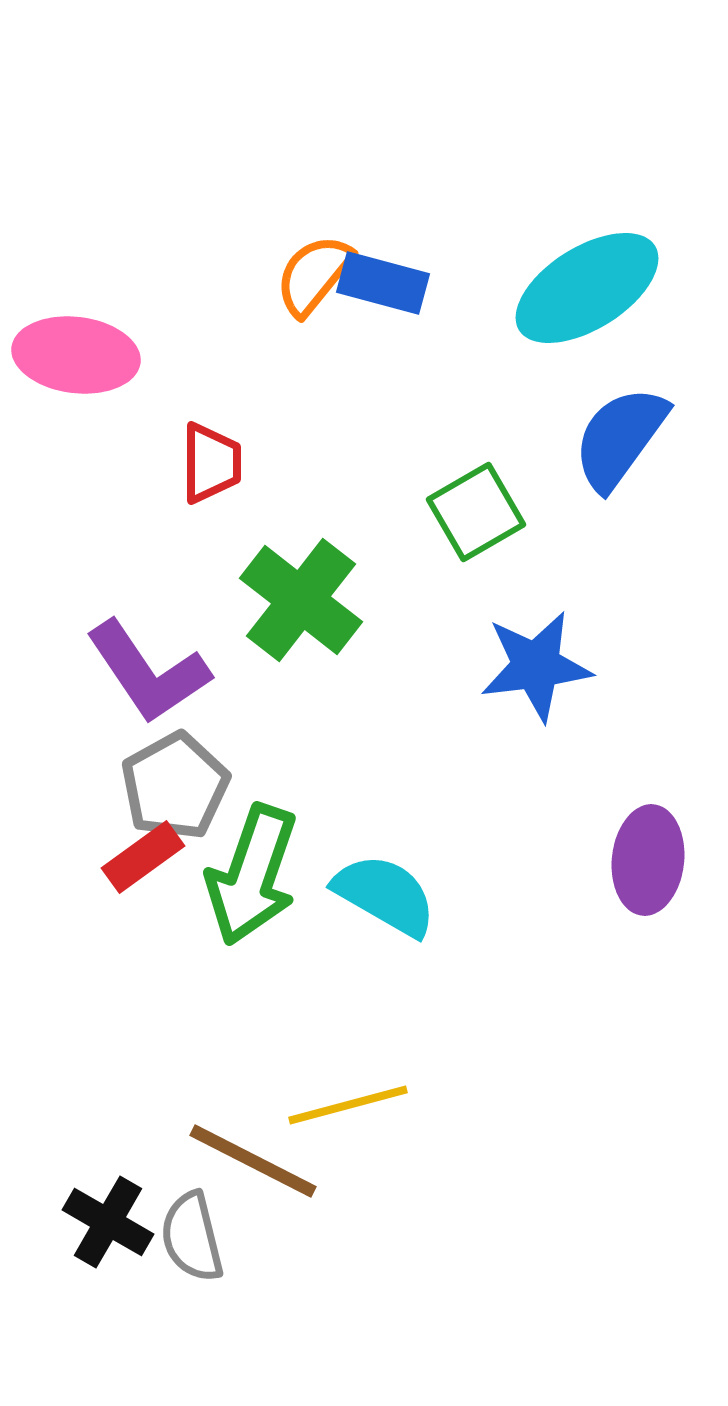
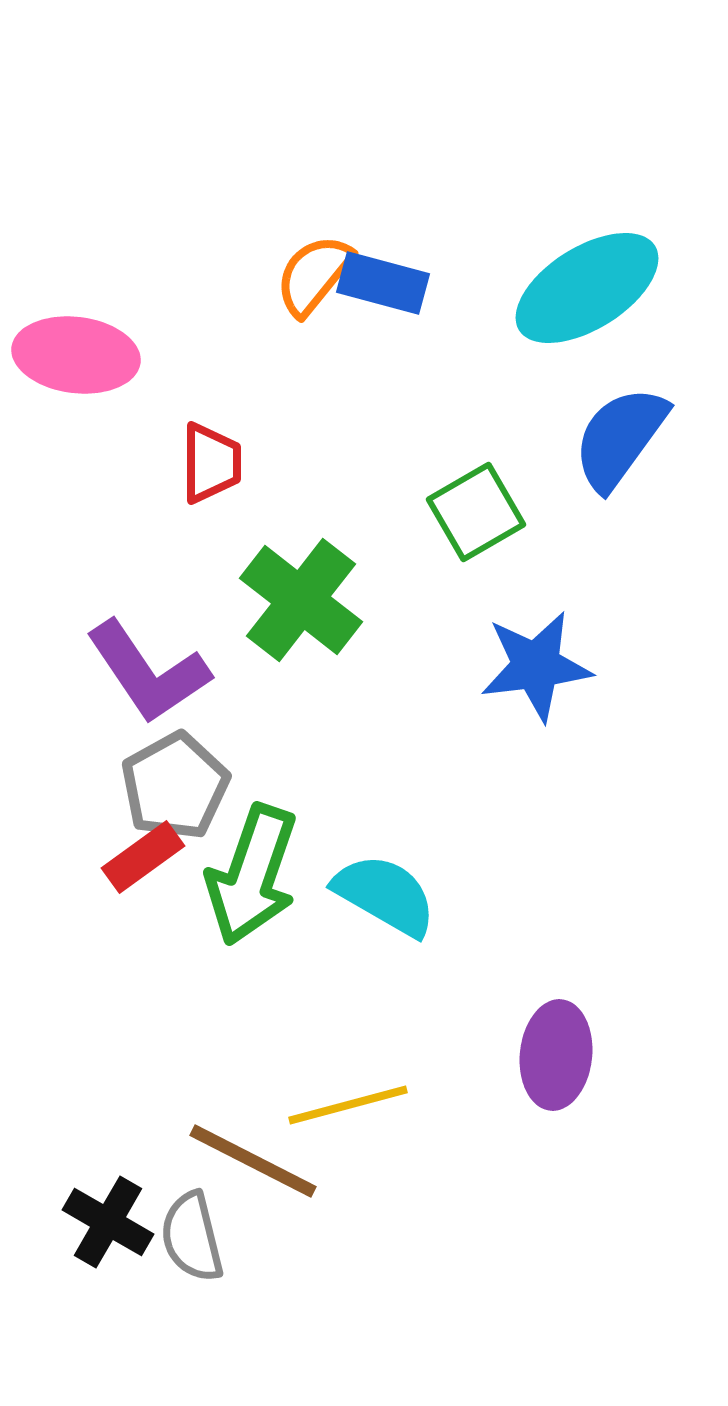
purple ellipse: moved 92 px left, 195 px down
